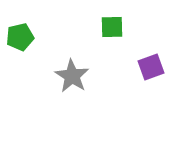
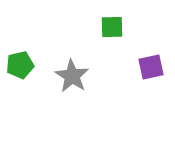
green pentagon: moved 28 px down
purple square: rotated 8 degrees clockwise
